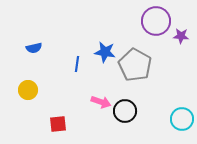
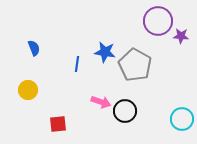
purple circle: moved 2 px right
blue semicircle: rotated 98 degrees counterclockwise
